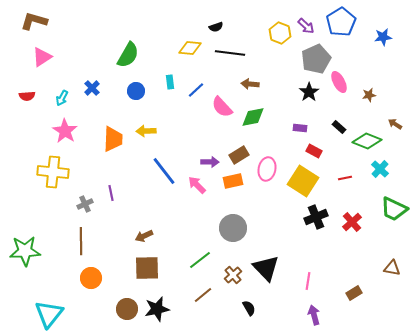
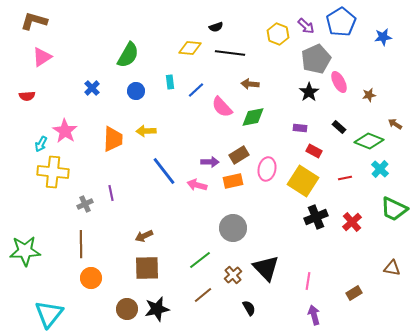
yellow hexagon at (280, 33): moved 2 px left, 1 px down
cyan arrow at (62, 98): moved 21 px left, 46 px down
green diamond at (367, 141): moved 2 px right
pink arrow at (197, 185): rotated 30 degrees counterclockwise
brown line at (81, 241): moved 3 px down
